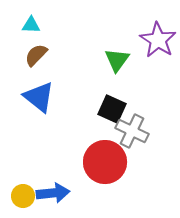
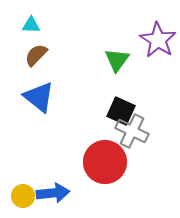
black square: moved 9 px right, 2 px down
